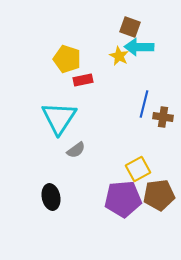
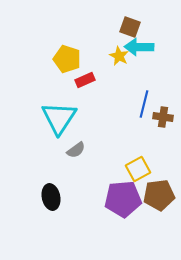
red rectangle: moved 2 px right; rotated 12 degrees counterclockwise
